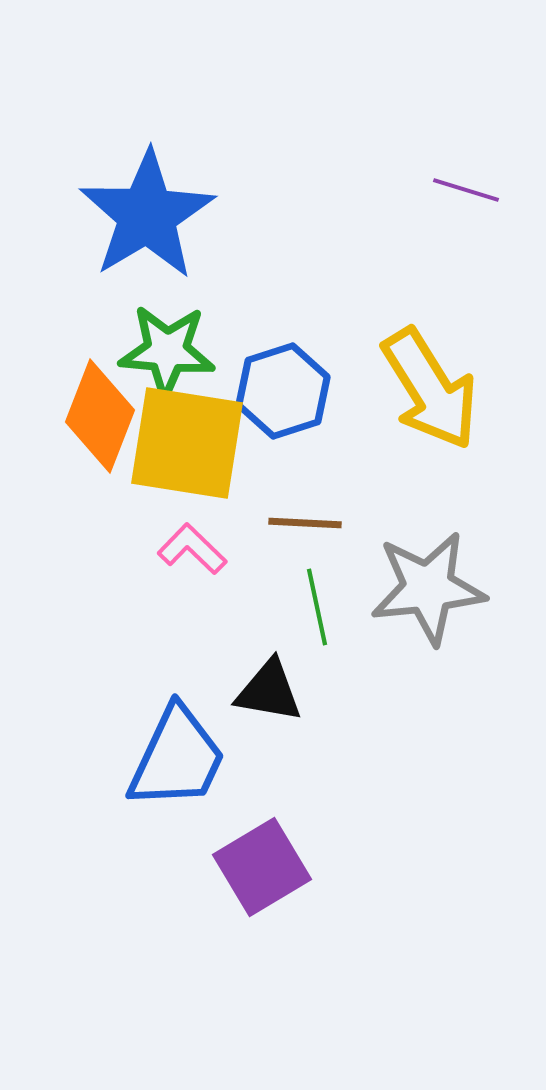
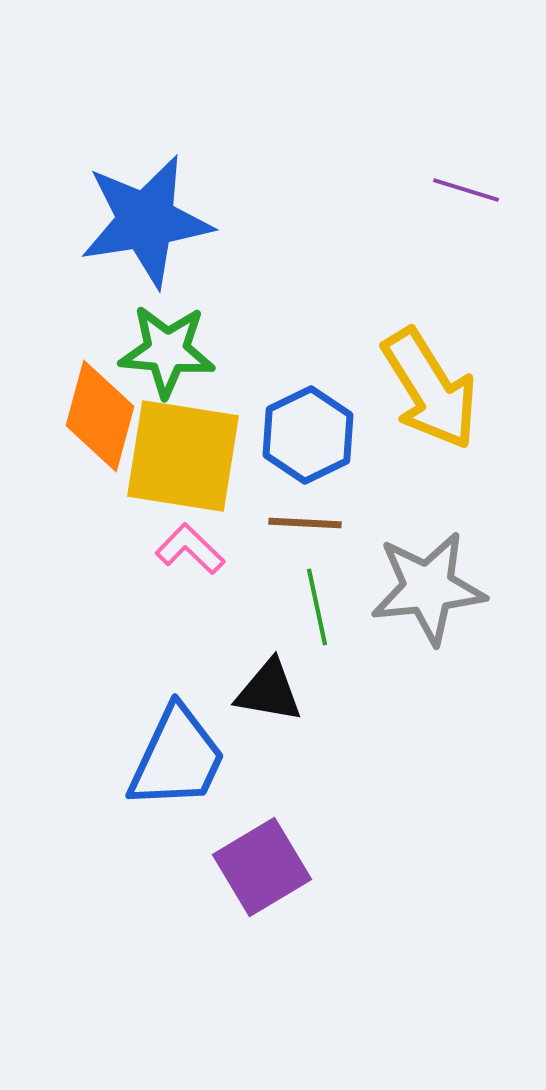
blue star: moved 1 px left, 6 px down; rotated 22 degrees clockwise
blue hexagon: moved 25 px right, 44 px down; rotated 8 degrees counterclockwise
orange diamond: rotated 6 degrees counterclockwise
yellow square: moved 4 px left, 13 px down
pink L-shape: moved 2 px left
